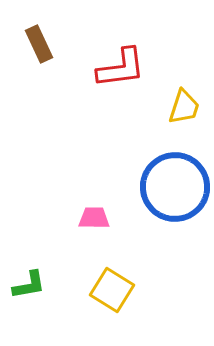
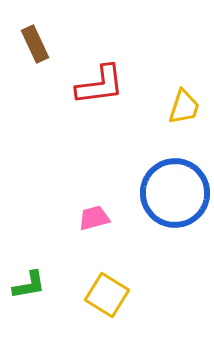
brown rectangle: moved 4 px left
red L-shape: moved 21 px left, 17 px down
blue circle: moved 6 px down
pink trapezoid: rotated 16 degrees counterclockwise
yellow square: moved 5 px left, 5 px down
